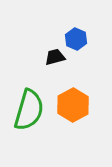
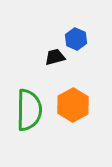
green semicircle: rotated 15 degrees counterclockwise
